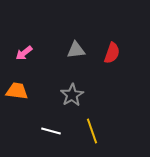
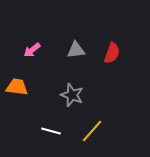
pink arrow: moved 8 px right, 3 px up
orange trapezoid: moved 4 px up
gray star: rotated 20 degrees counterclockwise
yellow line: rotated 60 degrees clockwise
